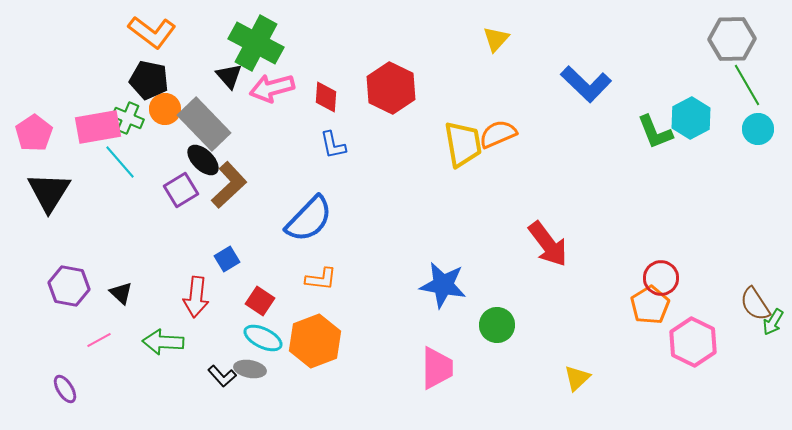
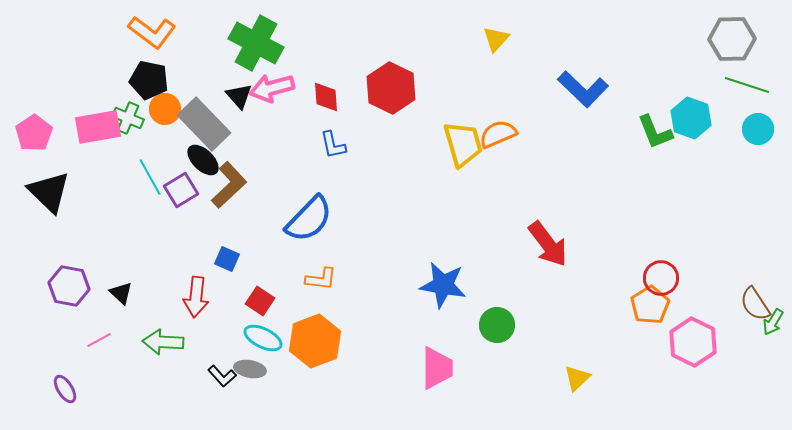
black triangle at (229, 76): moved 10 px right, 20 px down
blue L-shape at (586, 84): moved 3 px left, 5 px down
green line at (747, 85): rotated 42 degrees counterclockwise
red diamond at (326, 97): rotated 8 degrees counterclockwise
cyan hexagon at (691, 118): rotated 12 degrees counterclockwise
yellow trapezoid at (463, 144): rotated 6 degrees counterclockwise
cyan line at (120, 162): moved 30 px right, 15 px down; rotated 12 degrees clockwise
black triangle at (49, 192): rotated 18 degrees counterclockwise
blue square at (227, 259): rotated 35 degrees counterclockwise
